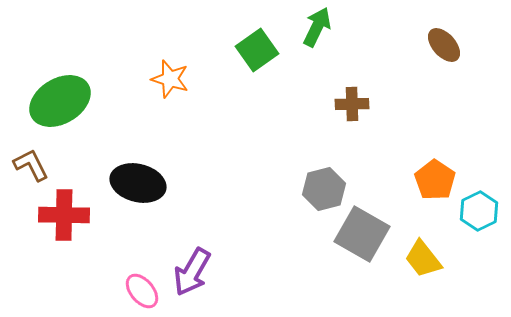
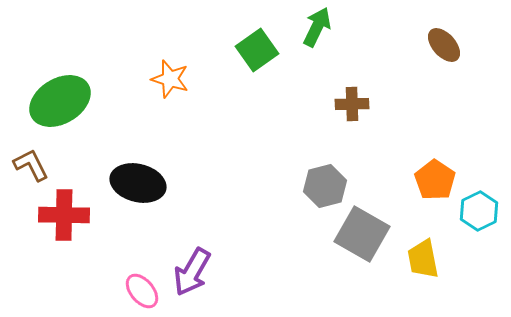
gray hexagon: moved 1 px right, 3 px up
yellow trapezoid: rotated 27 degrees clockwise
